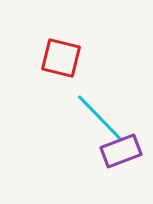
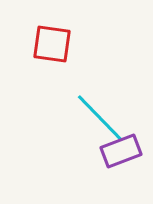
red square: moved 9 px left, 14 px up; rotated 6 degrees counterclockwise
